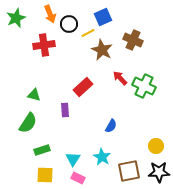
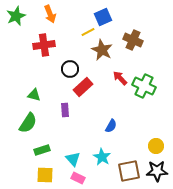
green star: moved 2 px up
black circle: moved 1 px right, 45 px down
yellow line: moved 1 px up
cyan triangle: rotated 14 degrees counterclockwise
black star: moved 2 px left, 1 px up
